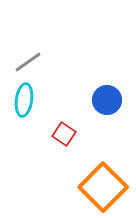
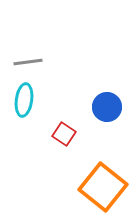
gray line: rotated 28 degrees clockwise
blue circle: moved 7 px down
orange square: rotated 6 degrees counterclockwise
